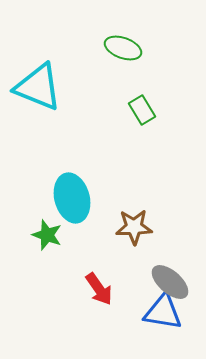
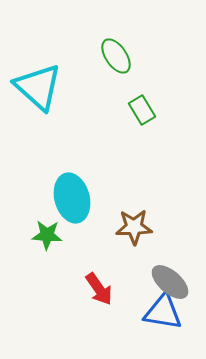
green ellipse: moved 7 px left, 8 px down; rotated 36 degrees clockwise
cyan triangle: rotated 20 degrees clockwise
green star: rotated 16 degrees counterclockwise
